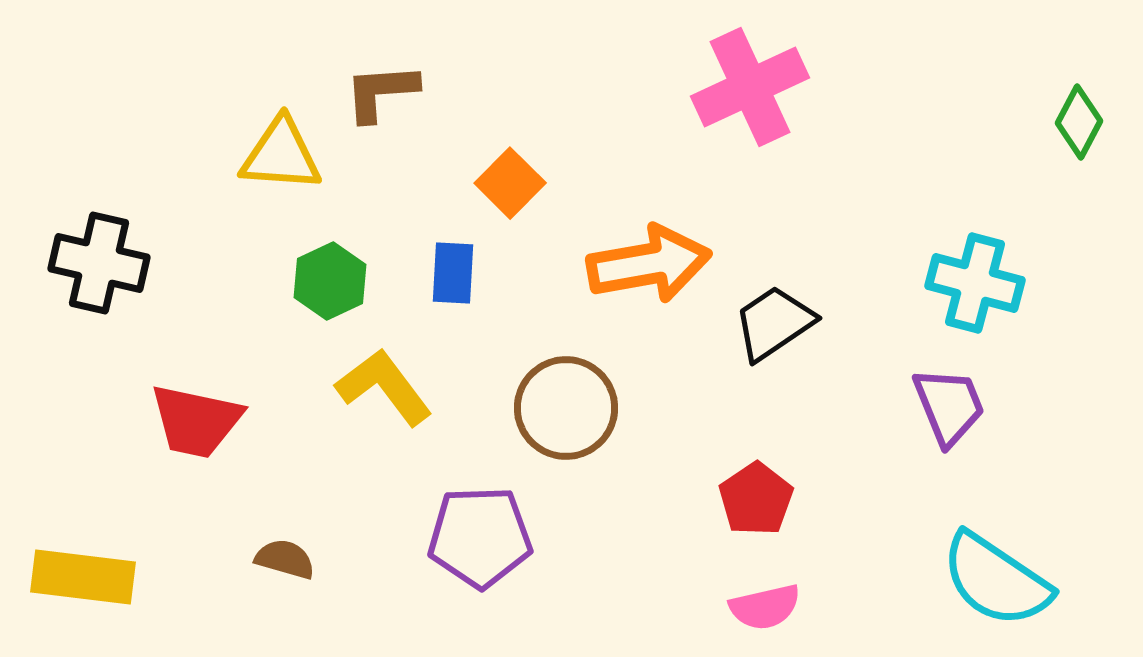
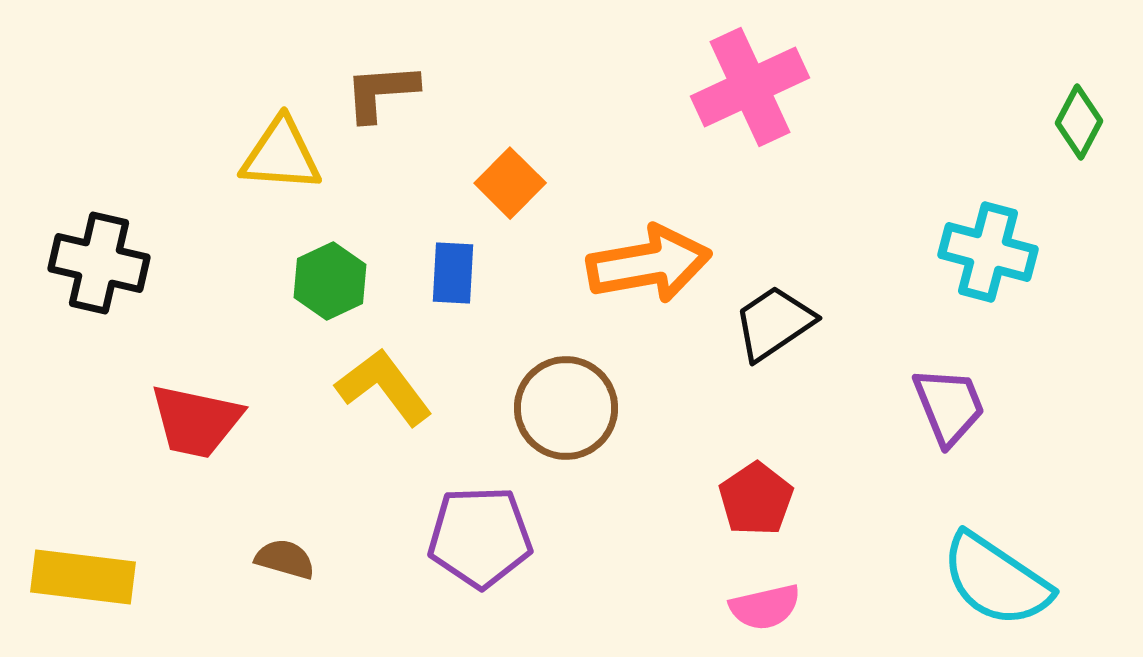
cyan cross: moved 13 px right, 31 px up
